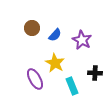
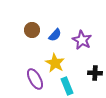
brown circle: moved 2 px down
cyan rectangle: moved 5 px left
